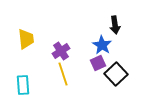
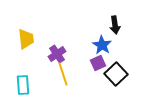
purple cross: moved 4 px left, 3 px down
